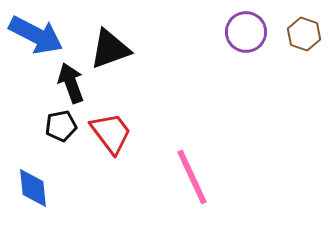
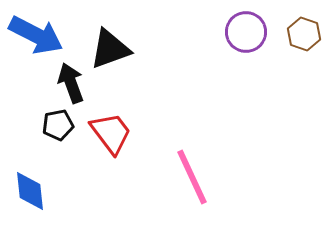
black pentagon: moved 3 px left, 1 px up
blue diamond: moved 3 px left, 3 px down
